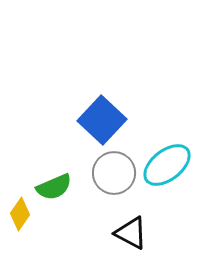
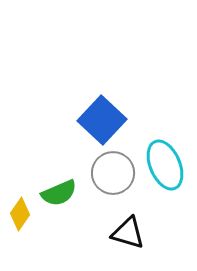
cyan ellipse: moved 2 px left; rotated 75 degrees counterclockwise
gray circle: moved 1 px left
green semicircle: moved 5 px right, 6 px down
black triangle: moved 3 px left; rotated 12 degrees counterclockwise
